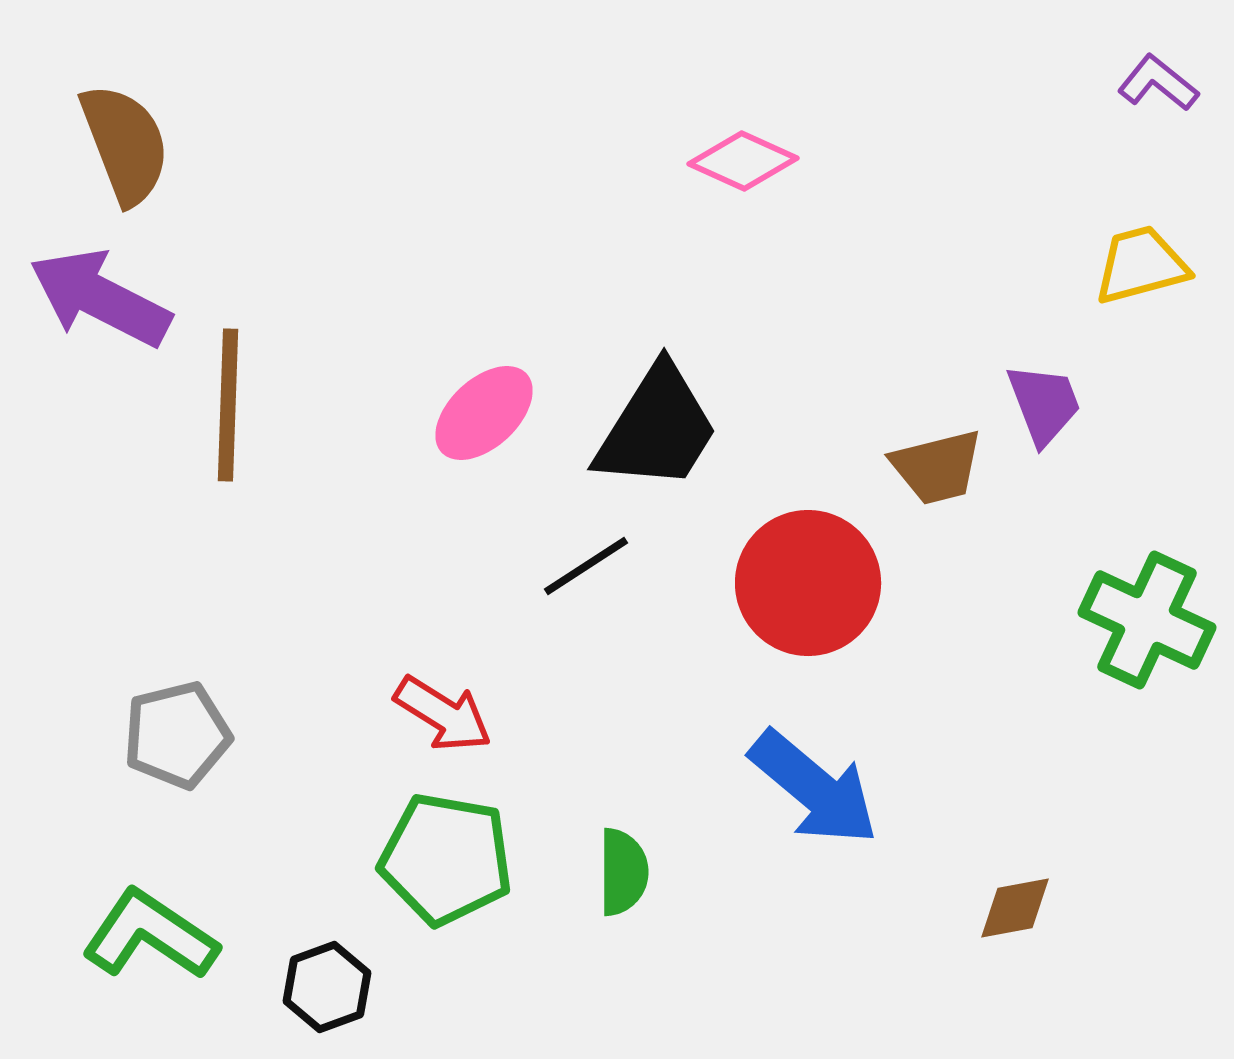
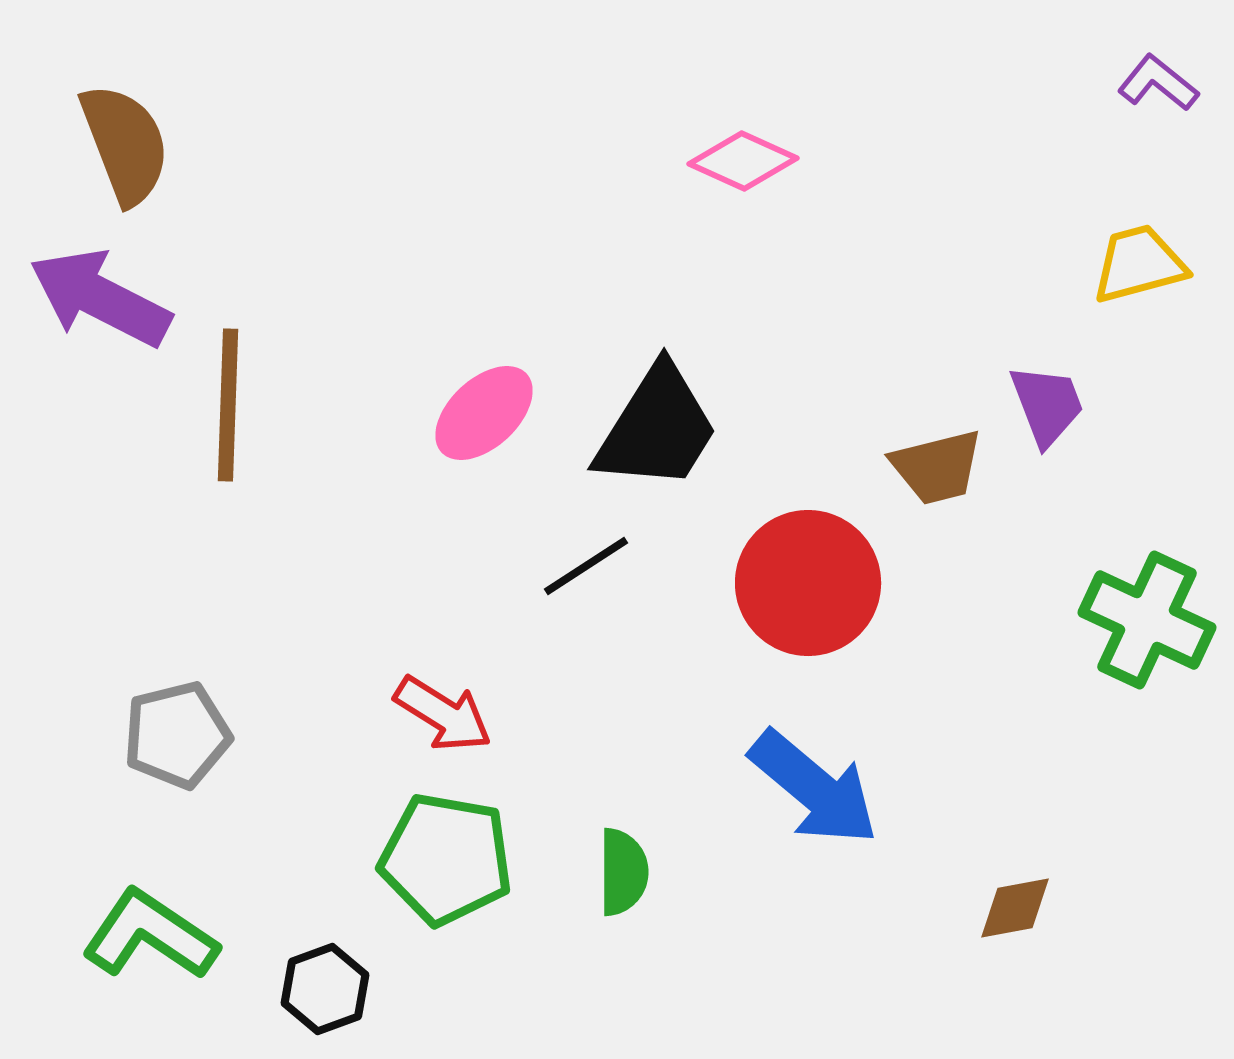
yellow trapezoid: moved 2 px left, 1 px up
purple trapezoid: moved 3 px right, 1 px down
black hexagon: moved 2 px left, 2 px down
